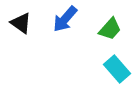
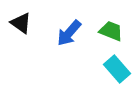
blue arrow: moved 4 px right, 14 px down
green trapezoid: moved 1 px right, 2 px down; rotated 110 degrees counterclockwise
